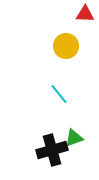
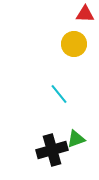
yellow circle: moved 8 px right, 2 px up
green triangle: moved 2 px right, 1 px down
